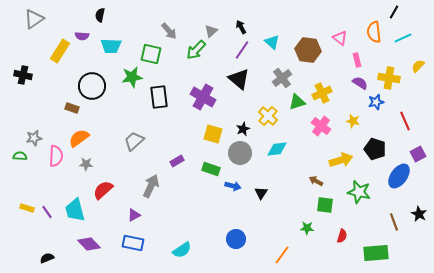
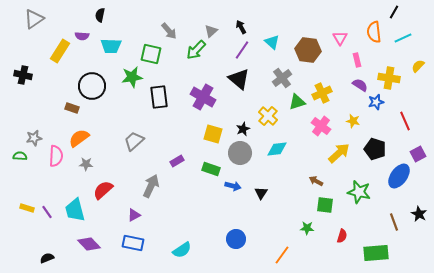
pink triangle at (340, 38): rotated 21 degrees clockwise
purple semicircle at (360, 83): moved 2 px down
yellow arrow at (341, 160): moved 2 px left, 7 px up; rotated 25 degrees counterclockwise
